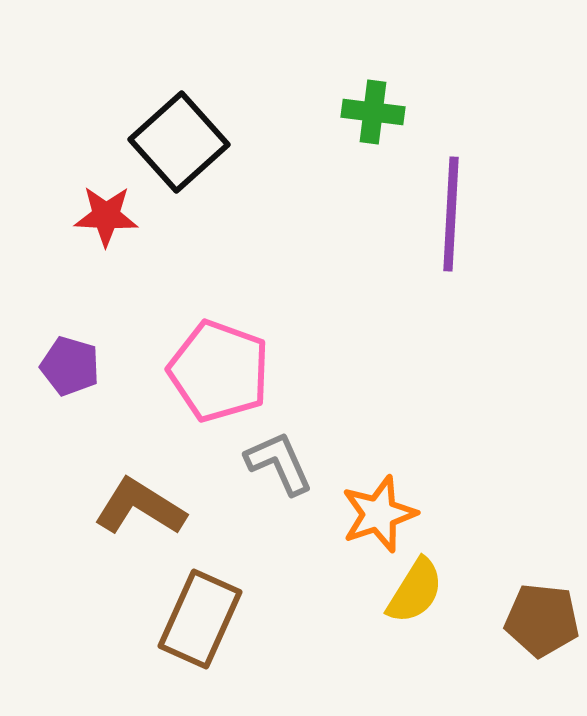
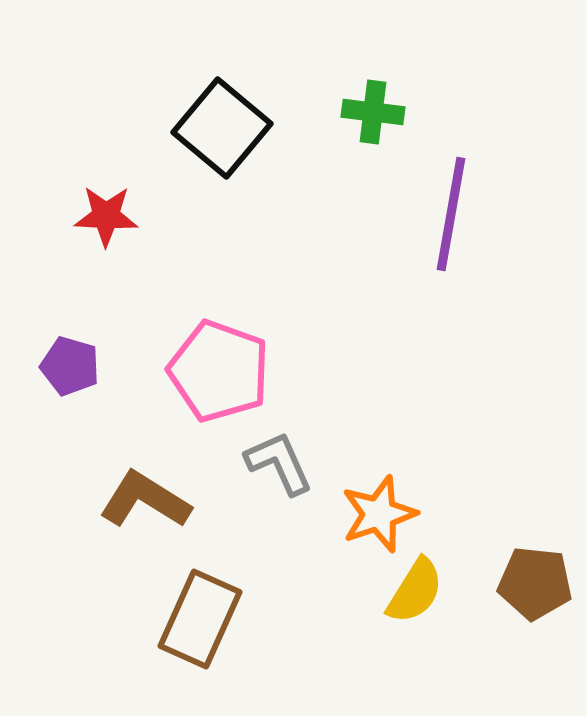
black square: moved 43 px right, 14 px up; rotated 8 degrees counterclockwise
purple line: rotated 7 degrees clockwise
brown L-shape: moved 5 px right, 7 px up
brown pentagon: moved 7 px left, 37 px up
